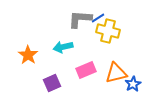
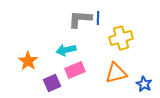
blue line: rotated 56 degrees counterclockwise
yellow cross: moved 13 px right, 7 px down; rotated 30 degrees counterclockwise
cyan arrow: moved 3 px right, 3 px down
orange star: moved 6 px down
pink rectangle: moved 11 px left
blue star: moved 11 px right; rotated 14 degrees counterclockwise
